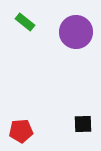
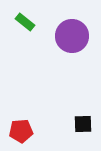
purple circle: moved 4 px left, 4 px down
